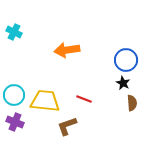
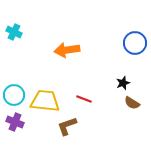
blue circle: moved 9 px right, 17 px up
black star: rotated 24 degrees clockwise
brown semicircle: rotated 126 degrees clockwise
